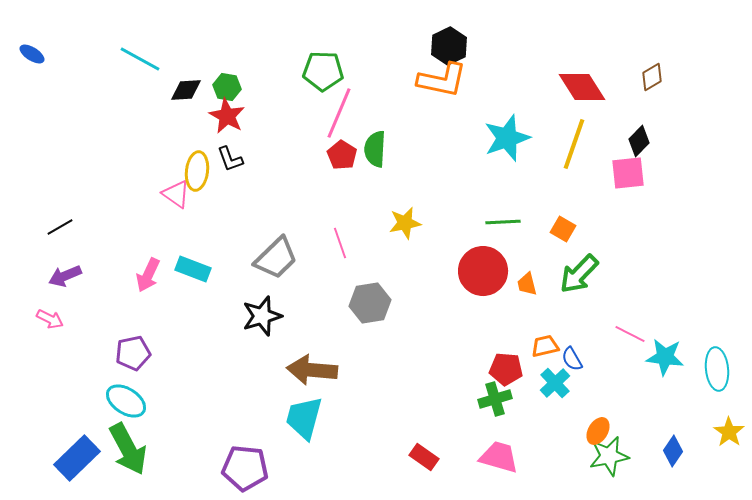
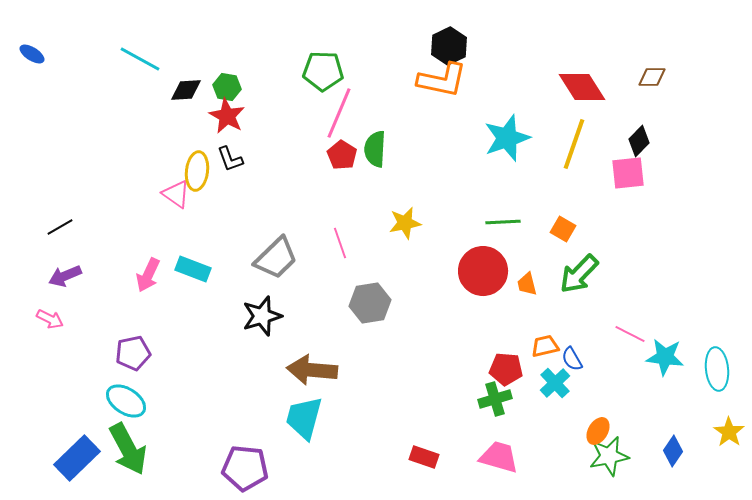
brown diamond at (652, 77): rotated 32 degrees clockwise
red rectangle at (424, 457): rotated 16 degrees counterclockwise
